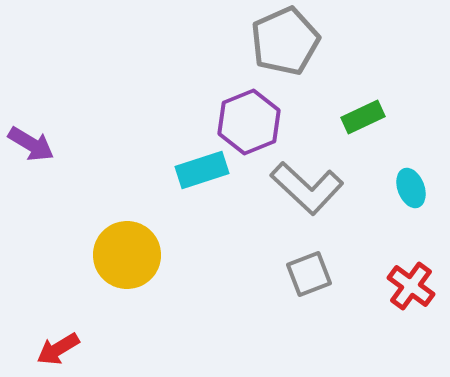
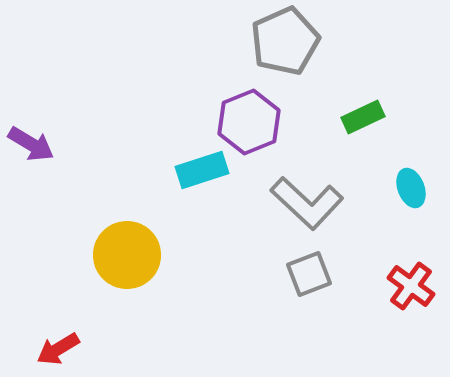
gray L-shape: moved 15 px down
